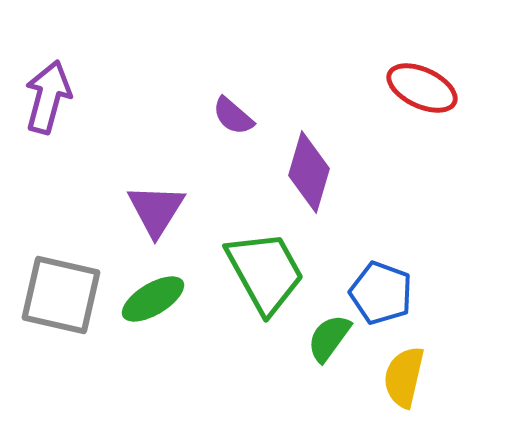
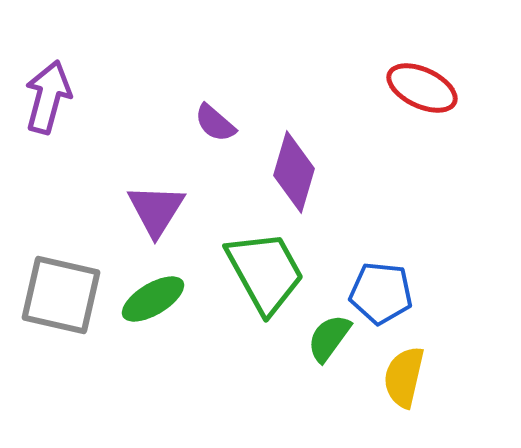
purple semicircle: moved 18 px left, 7 px down
purple diamond: moved 15 px left
blue pentagon: rotated 14 degrees counterclockwise
